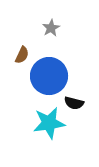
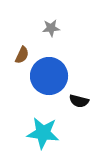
gray star: rotated 24 degrees clockwise
black semicircle: moved 5 px right, 2 px up
cyan star: moved 6 px left, 10 px down; rotated 16 degrees clockwise
